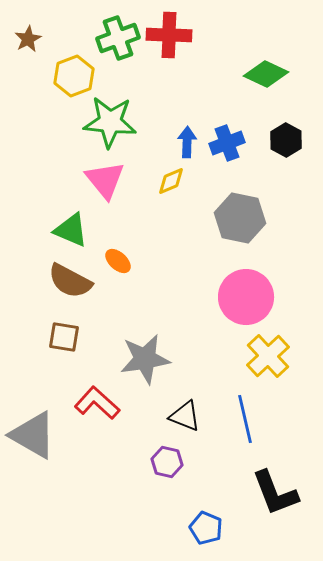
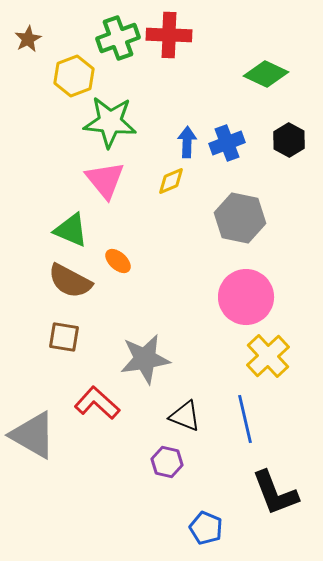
black hexagon: moved 3 px right
